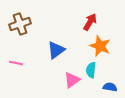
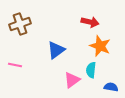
red arrow: rotated 72 degrees clockwise
pink line: moved 1 px left, 2 px down
blue semicircle: moved 1 px right
